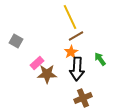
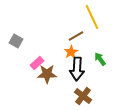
yellow line: moved 22 px right
brown cross: moved 2 px up; rotated 30 degrees counterclockwise
